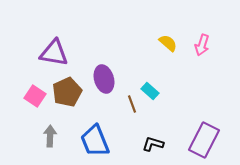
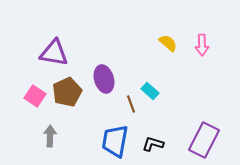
pink arrow: rotated 20 degrees counterclockwise
brown line: moved 1 px left
blue trapezoid: moved 20 px right; rotated 32 degrees clockwise
